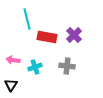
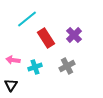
cyan line: rotated 65 degrees clockwise
red rectangle: moved 1 px left, 1 px down; rotated 48 degrees clockwise
gray cross: rotated 35 degrees counterclockwise
